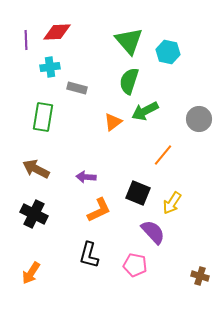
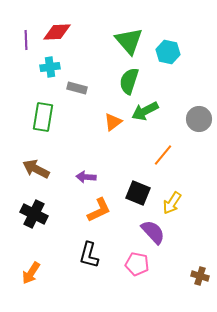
pink pentagon: moved 2 px right, 1 px up
